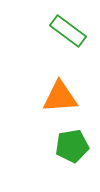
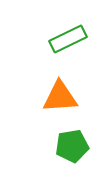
green rectangle: moved 8 px down; rotated 63 degrees counterclockwise
